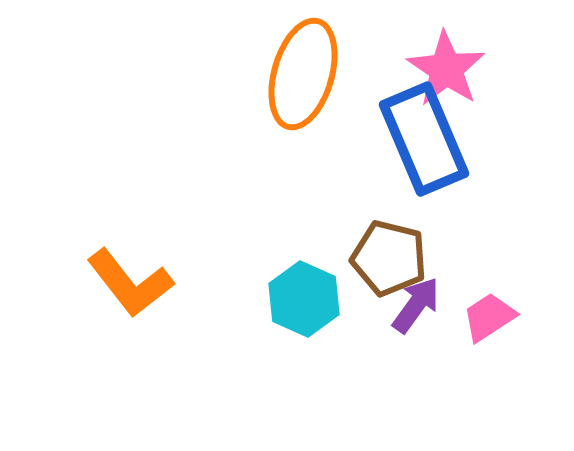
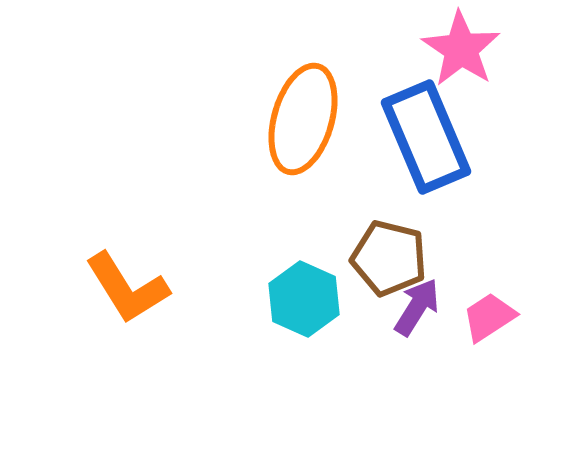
pink star: moved 15 px right, 20 px up
orange ellipse: moved 45 px down
blue rectangle: moved 2 px right, 2 px up
orange L-shape: moved 3 px left, 5 px down; rotated 6 degrees clockwise
purple arrow: moved 1 px right, 2 px down; rotated 4 degrees counterclockwise
